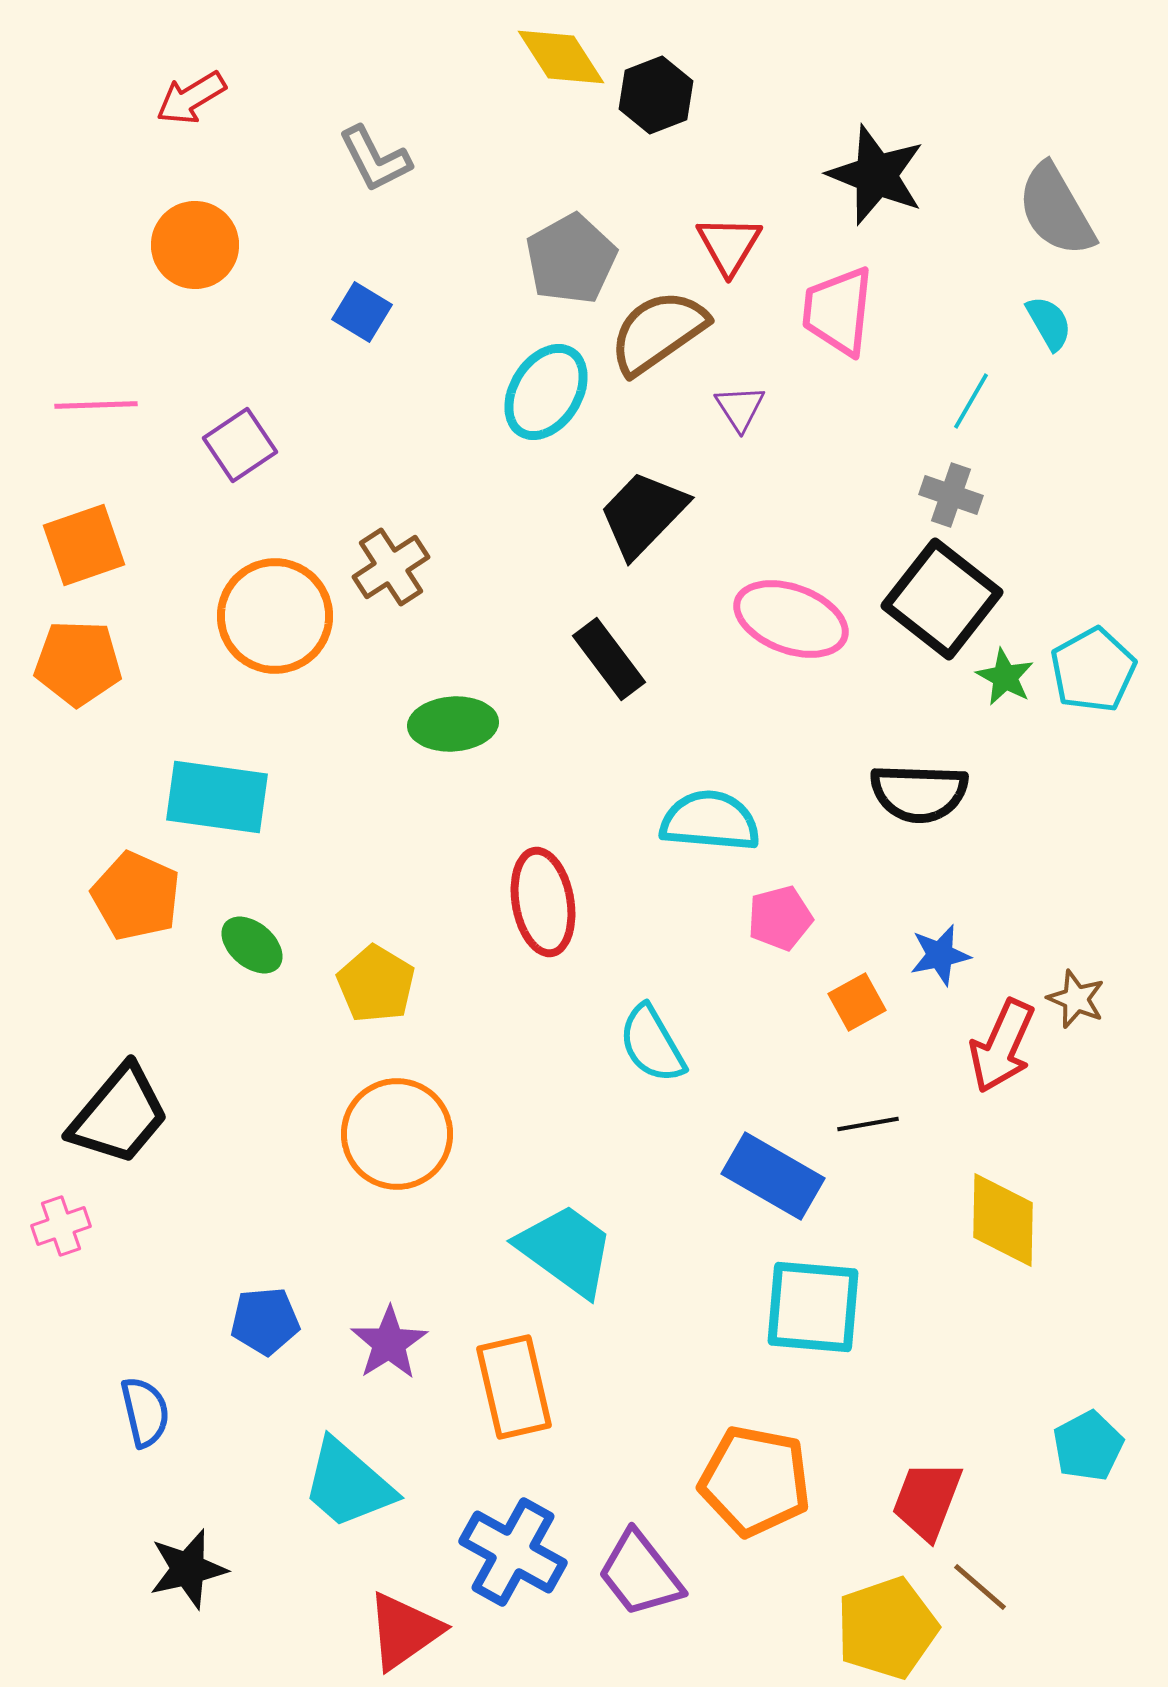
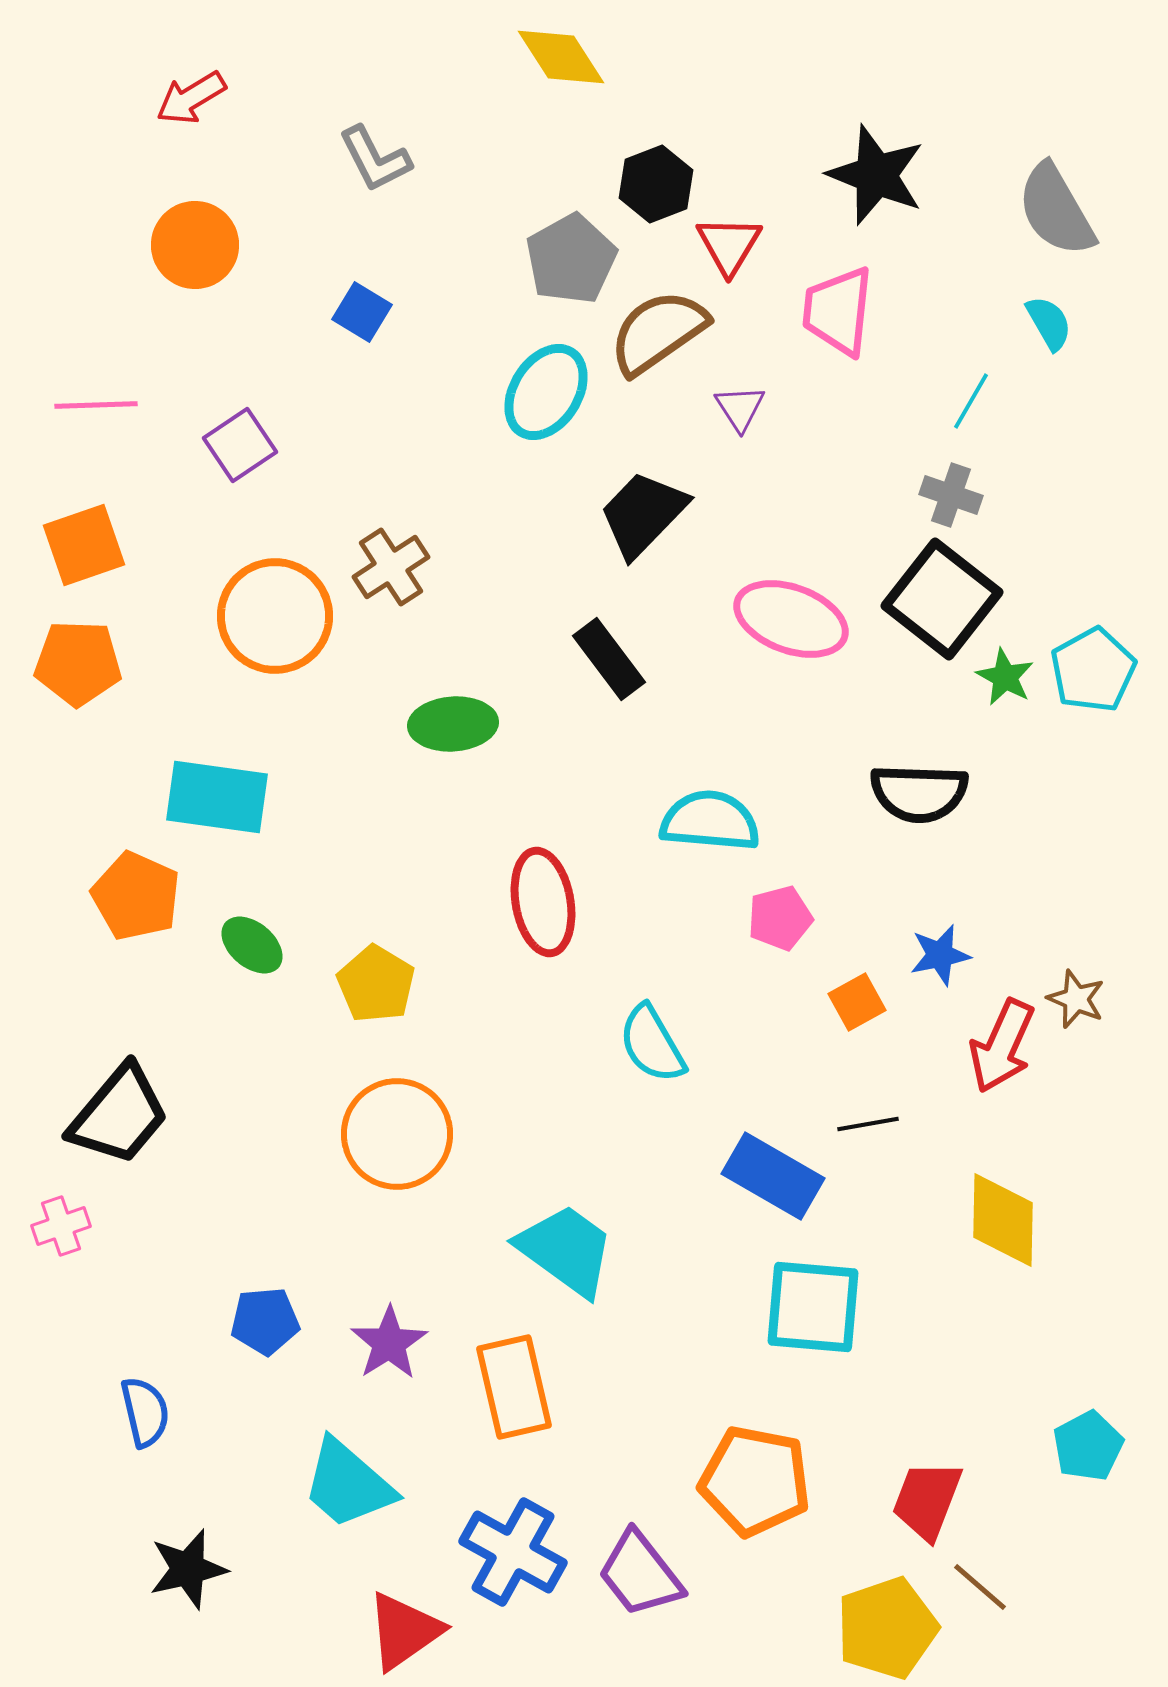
black hexagon at (656, 95): moved 89 px down
